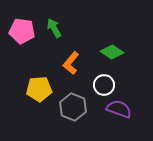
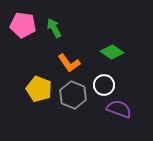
pink pentagon: moved 1 px right, 6 px up
orange L-shape: moved 2 px left; rotated 75 degrees counterclockwise
yellow pentagon: rotated 25 degrees clockwise
gray hexagon: moved 12 px up
